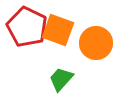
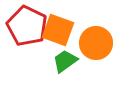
red pentagon: moved 1 px up
green trapezoid: moved 4 px right, 18 px up; rotated 12 degrees clockwise
